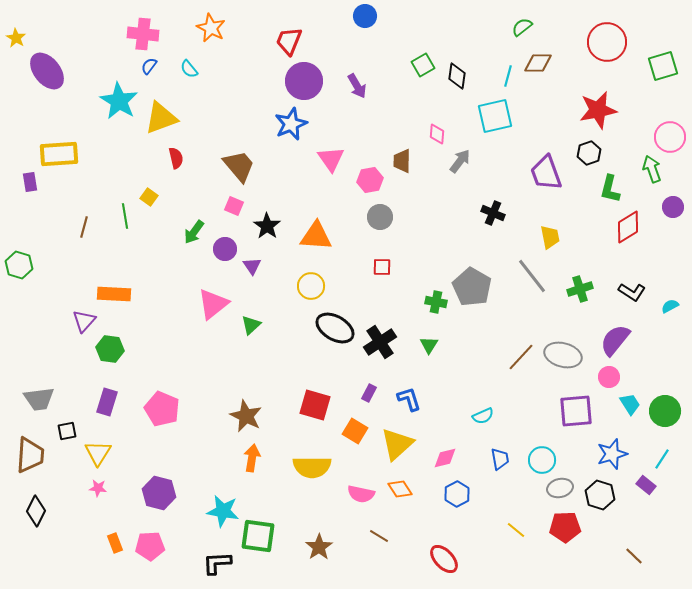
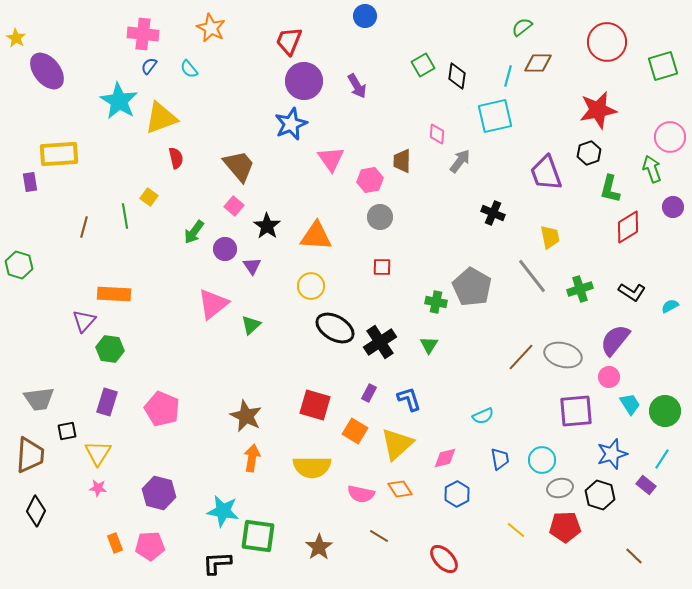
pink square at (234, 206): rotated 18 degrees clockwise
